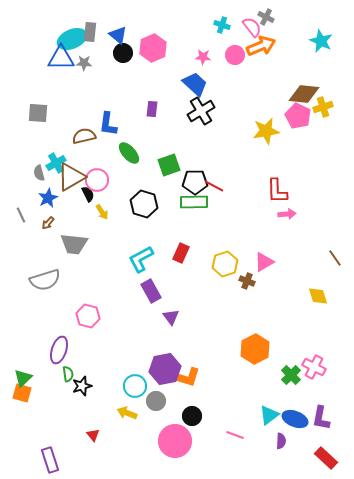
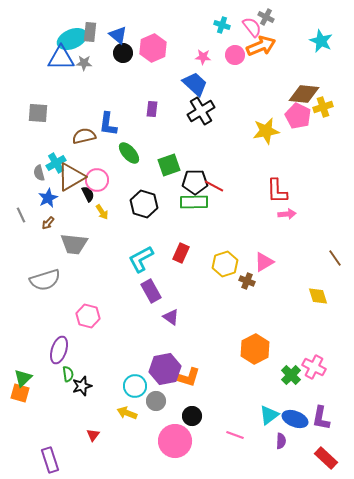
purple triangle at (171, 317): rotated 18 degrees counterclockwise
orange square at (22, 393): moved 2 px left
red triangle at (93, 435): rotated 16 degrees clockwise
